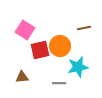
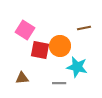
red square: rotated 24 degrees clockwise
cyan star: moved 1 px left; rotated 25 degrees clockwise
brown triangle: moved 1 px down
